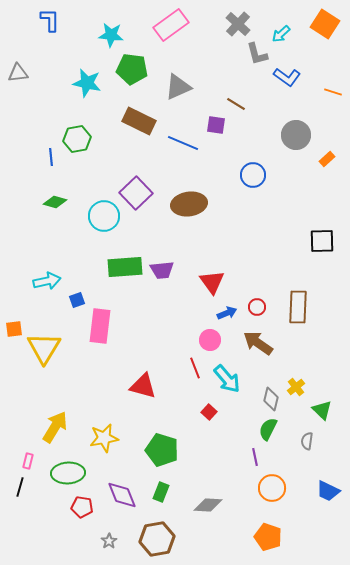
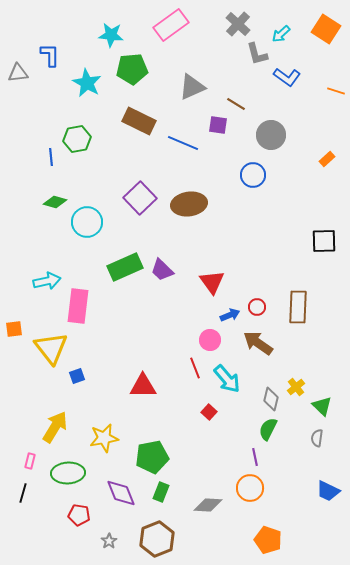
blue L-shape at (50, 20): moved 35 px down
orange square at (325, 24): moved 1 px right, 5 px down
green pentagon at (132, 69): rotated 12 degrees counterclockwise
cyan star at (87, 83): rotated 16 degrees clockwise
gray triangle at (178, 87): moved 14 px right
orange line at (333, 92): moved 3 px right, 1 px up
purple square at (216, 125): moved 2 px right
gray circle at (296, 135): moved 25 px left
purple square at (136, 193): moved 4 px right, 5 px down
cyan circle at (104, 216): moved 17 px left, 6 px down
black square at (322, 241): moved 2 px right
green rectangle at (125, 267): rotated 20 degrees counterclockwise
purple trapezoid at (162, 270): rotated 50 degrees clockwise
blue square at (77, 300): moved 76 px down
blue arrow at (227, 313): moved 3 px right, 2 px down
pink rectangle at (100, 326): moved 22 px left, 20 px up
yellow triangle at (44, 348): moved 7 px right; rotated 9 degrees counterclockwise
red triangle at (143, 386): rotated 16 degrees counterclockwise
green triangle at (322, 410): moved 4 px up
gray semicircle at (307, 441): moved 10 px right, 3 px up
green pentagon at (162, 450): moved 10 px left, 7 px down; rotated 28 degrees counterclockwise
pink rectangle at (28, 461): moved 2 px right
black line at (20, 487): moved 3 px right, 6 px down
orange circle at (272, 488): moved 22 px left
purple diamond at (122, 495): moved 1 px left, 2 px up
red pentagon at (82, 507): moved 3 px left, 8 px down
orange pentagon at (268, 537): moved 3 px down
brown hexagon at (157, 539): rotated 12 degrees counterclockwise
